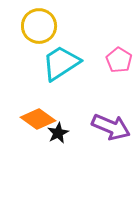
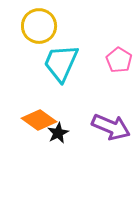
cyan trapezoid: rotated 33 degrees counterclockwise
orange diamond: moved 1 px right, 1 px down
